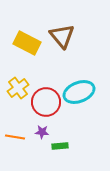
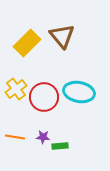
yellow rectangle: rotated 72 degrees counterclockwise
yellow cross: moved 2 px left, 1 px down
cyan ellipse: rotated 32 degrees clockwise
red circle: moved 2 px left, 5 px up
purple star: moved 1 px right, 5 px down
